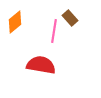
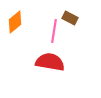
brown rectangle: rotated 21 degrees counterclockwise
red semicircle: moved 9 px right, 3 px up
